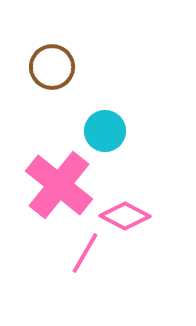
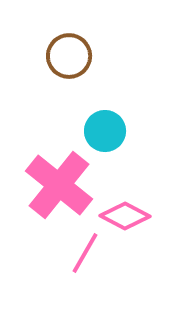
brown circle: moved 17 px right, 11 px up
